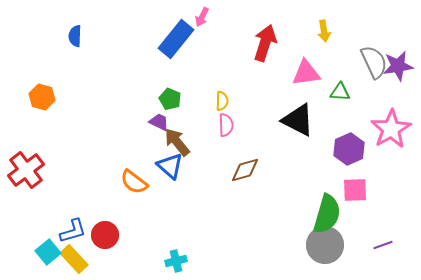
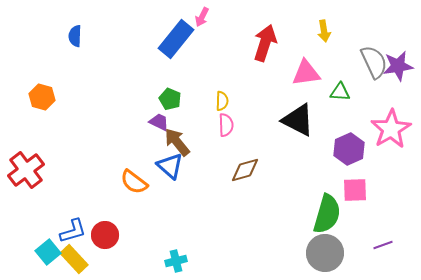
gray circle: moved 8 px down
